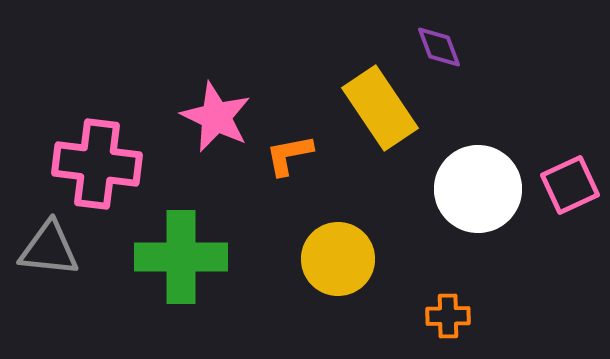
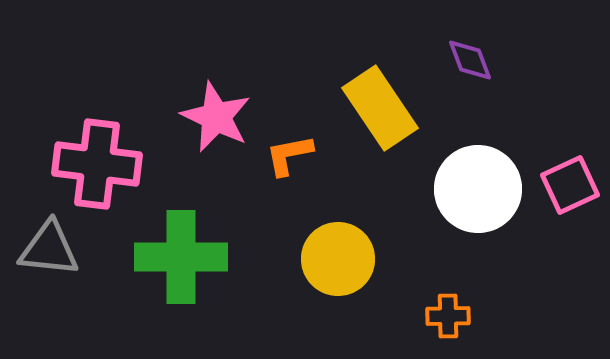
purple diamond: moved 31 px right, 13 px down
